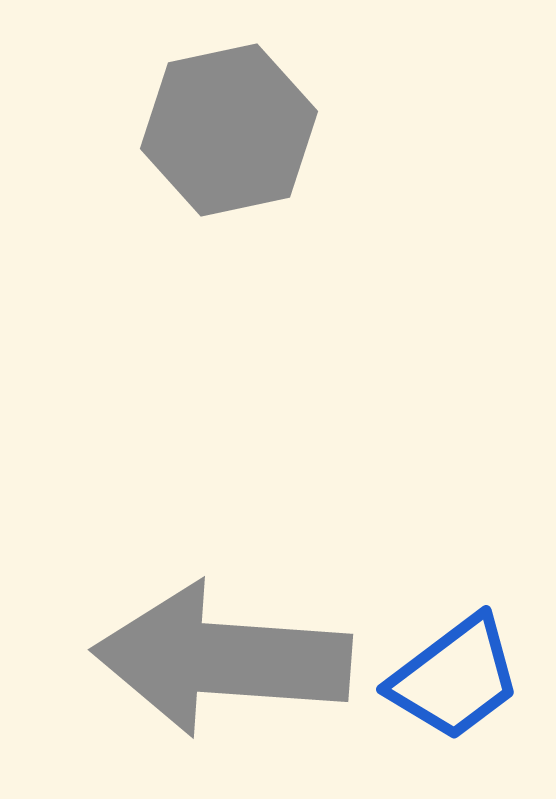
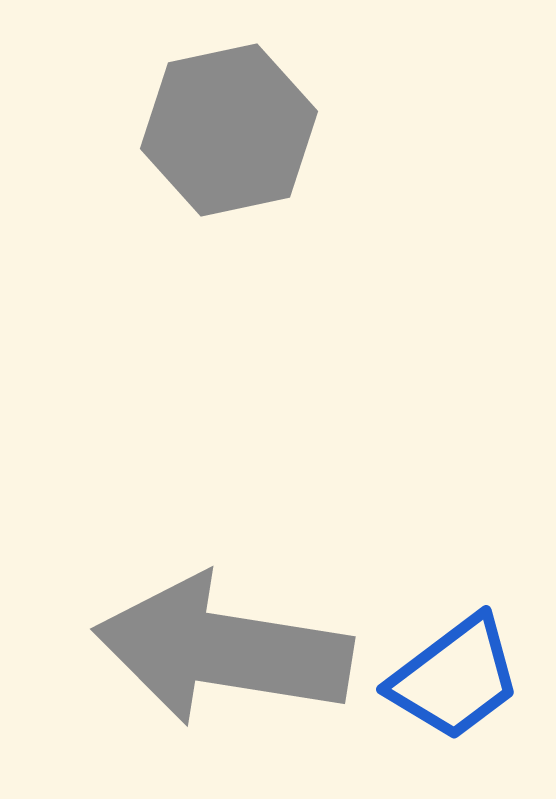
gray arrow: moved 1 px right, 9 px up; rotated 5 degrees clockwise
